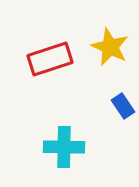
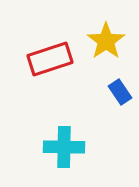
yellow star: moved 4 px left, 6 px up; rotated 12 degrees clockwise
blue rectangle: moved 3 px left, 14 px up
